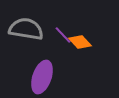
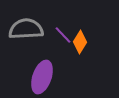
gray semicircle: rotated 12 degrees counterclockwise
orange diamond: rotated 75 degrees clockwise
